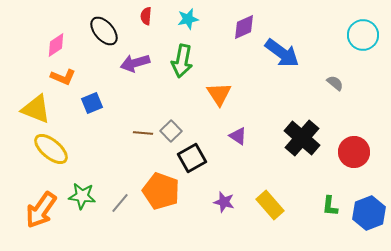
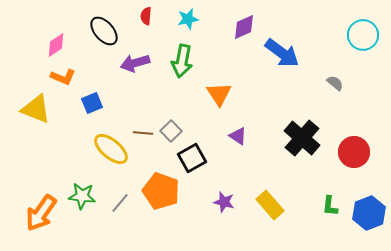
yellow ellipse: moved 60 px right
orange arrow: moved 3 px down
